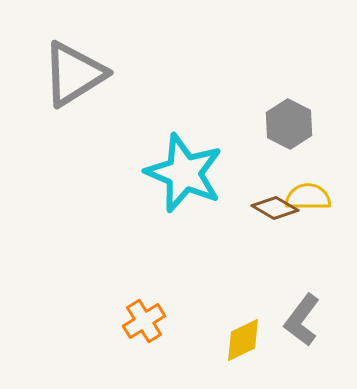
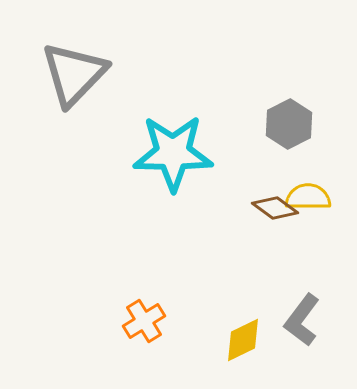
gray triangle: rotated 14 degrees counterclockwise
gray hexagon: rotated 6 degrees clockwise
cyan star: moved 11 px left, 20 px up; rotated 22 degrees counterclockwise
brown diamond: rotated 6 degrees clockwise
